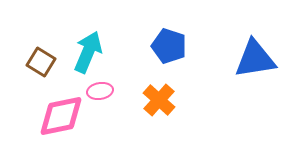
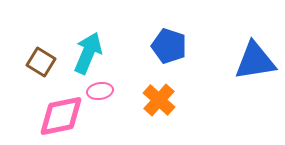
cyan arrow: moved 1 px down
blue triangle: moved 2 px down
